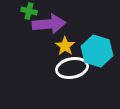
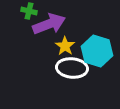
purple arrow: rotated 16 degrees counterclockwise
white ellipse: rotated 16 degrees clockwise
